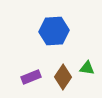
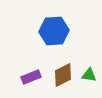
green triangle: moved 2 px right, 7 px down
brown diamond: moved 2 px up; rotated 30 degrees clockwise
